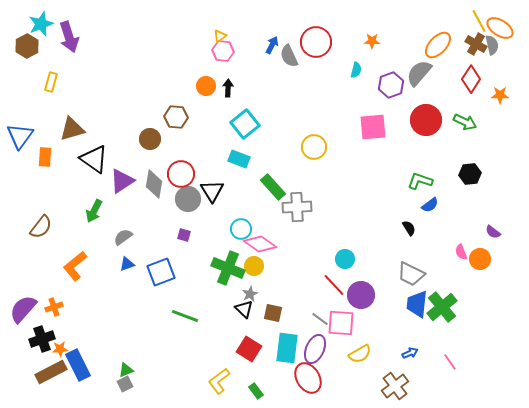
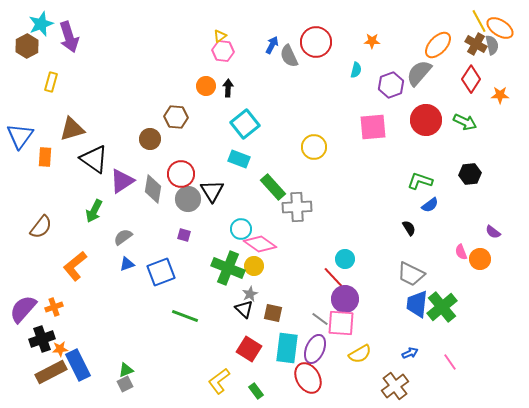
gray diamond at (154, 184): moved 1 px left, 5 px down
red line at (334, 285): moved 7 px up
purple circle at (361, 295): moved 16 px left, 4 px down
